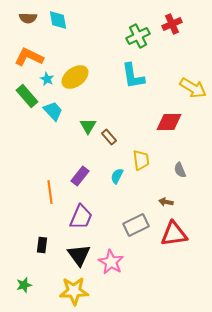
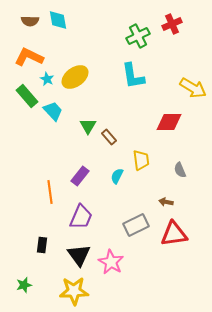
brown semicircle: moved 2 px right, 3 px down
